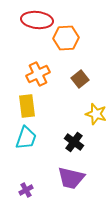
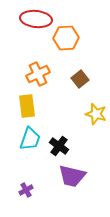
red ellipse: moved 1 px left, 1 px up
cyan trapezoid: moved 4 px right, 1 px down
black cross: moved 15 px left, 4 px down
purple trapezoid: moved 1 px right, 2 px up
